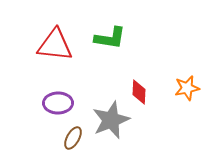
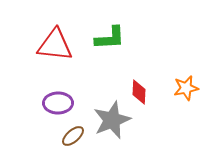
green L-shape: rotated 12 degrees counterclockwise
orange star: moved 1 px left
gray star: moved 1 px right
brown ellipse: moved 2 px up; rotated 20 degrees clockwise
